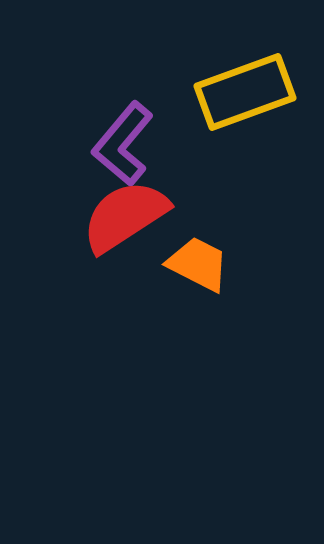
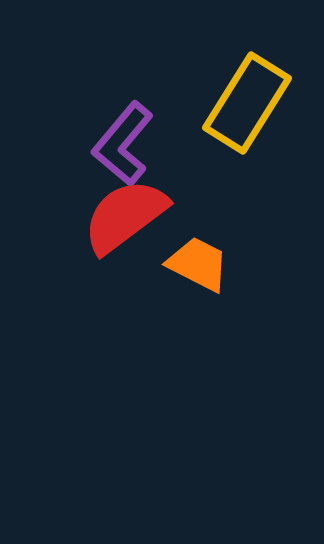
yellow rectangle: moved 2 px right, 11 px down; rotated 38 degrees counterclockwise
red semicircle: rotated 4 degrees counterclockwise
